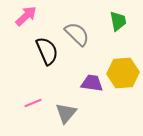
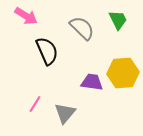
pink arrow: rotated 75 degrees clockwise
green trapezoid: moved 1 px up; rotated 15 degrees counterclockwise
gray semicircle: moved 5 px right, 6 px up
purple trapezoid: moved 1 px up
pink line: moved 2 px right, 1 px down; rotated 36 degrees counterclockwise
gray triangle: moved 1 px left
